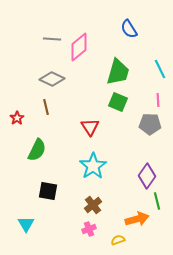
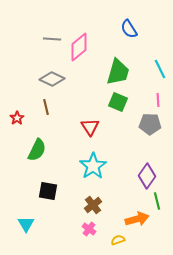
pink cross: rotated 32 degrees counterclockwise
